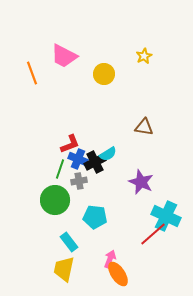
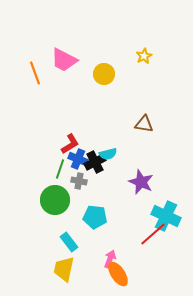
pink trapezoid: moved 4 px down
orange line: moved 3 px right
brown triangle: moved 3 px up
red L-shape: rotated 10 degrees counterclockwise
cyan semicircle: rotated 18 degrees clockwise
gray cross: rotated 21 degrees clockwise
